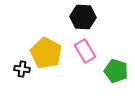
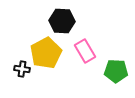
black hexagon: moved 21 px left, 4 px down
yellow pentagon: rotated 16 degrees clockwise
green pentagon: rotated 15 degrees counterclockwise
